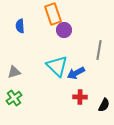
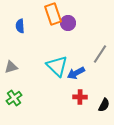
purple circle: moved 4 px right, 7 px up
gray line: moved 1 px right, 4 px down; rotated 24 degrees clockwise
gray triangle: moved 3 px left, 5 px up
